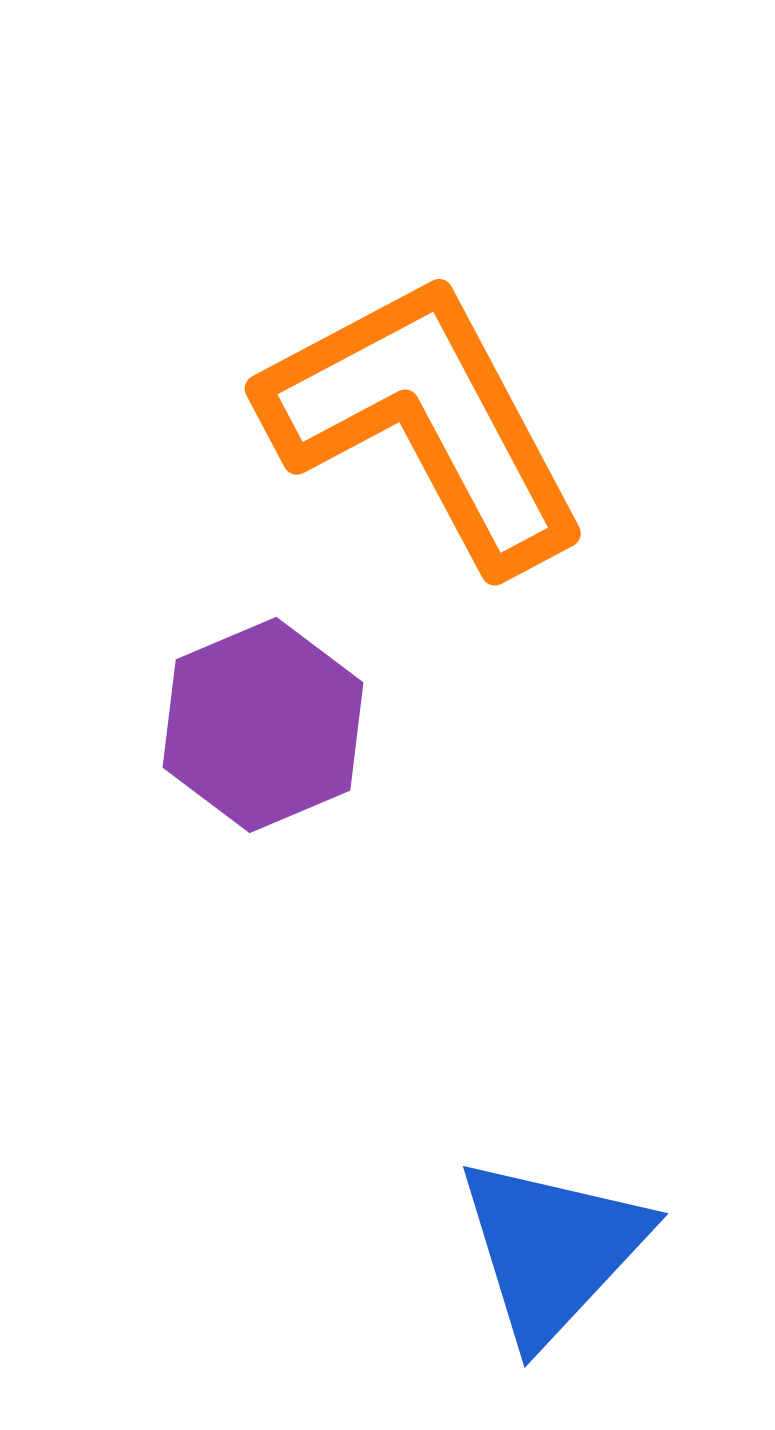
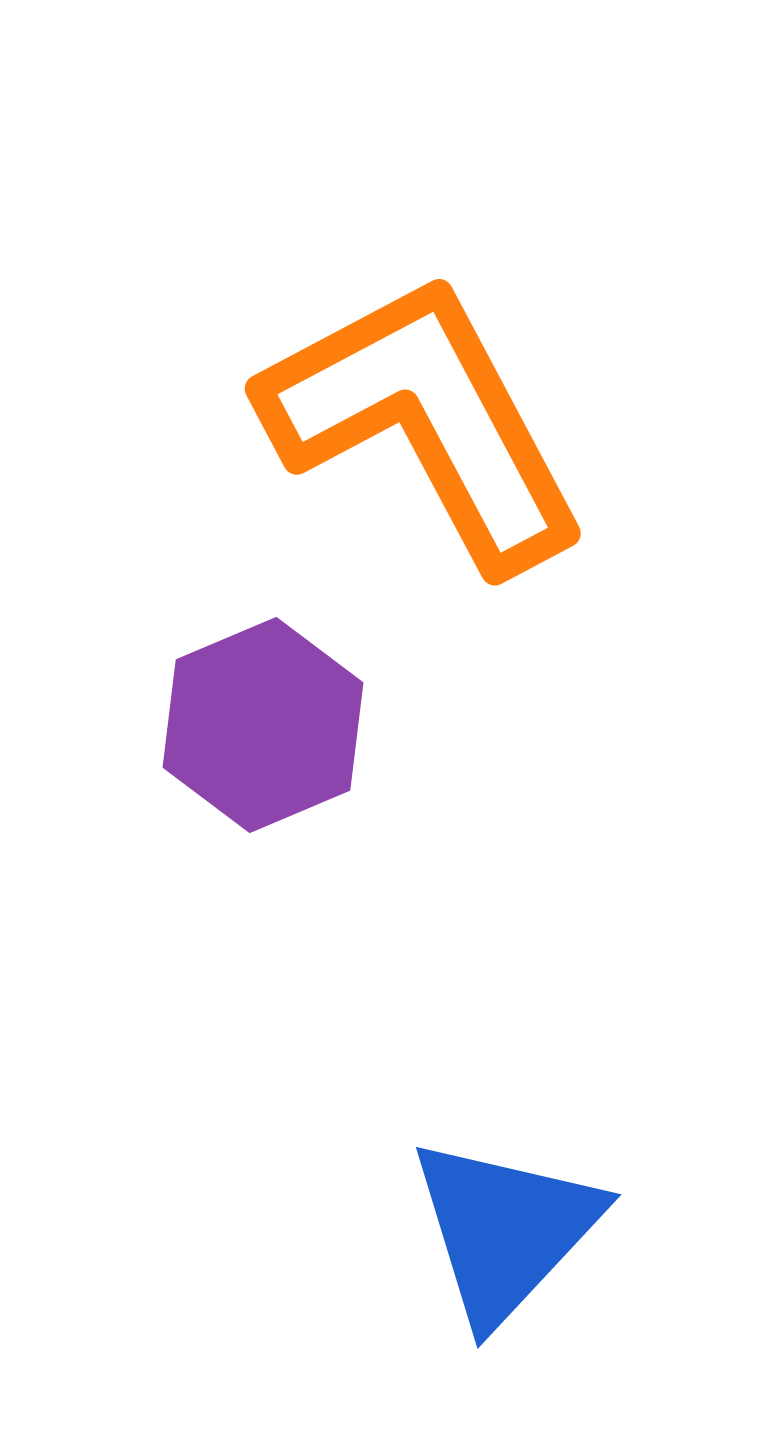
blue triangle: moved 47 px left, 19 px up
